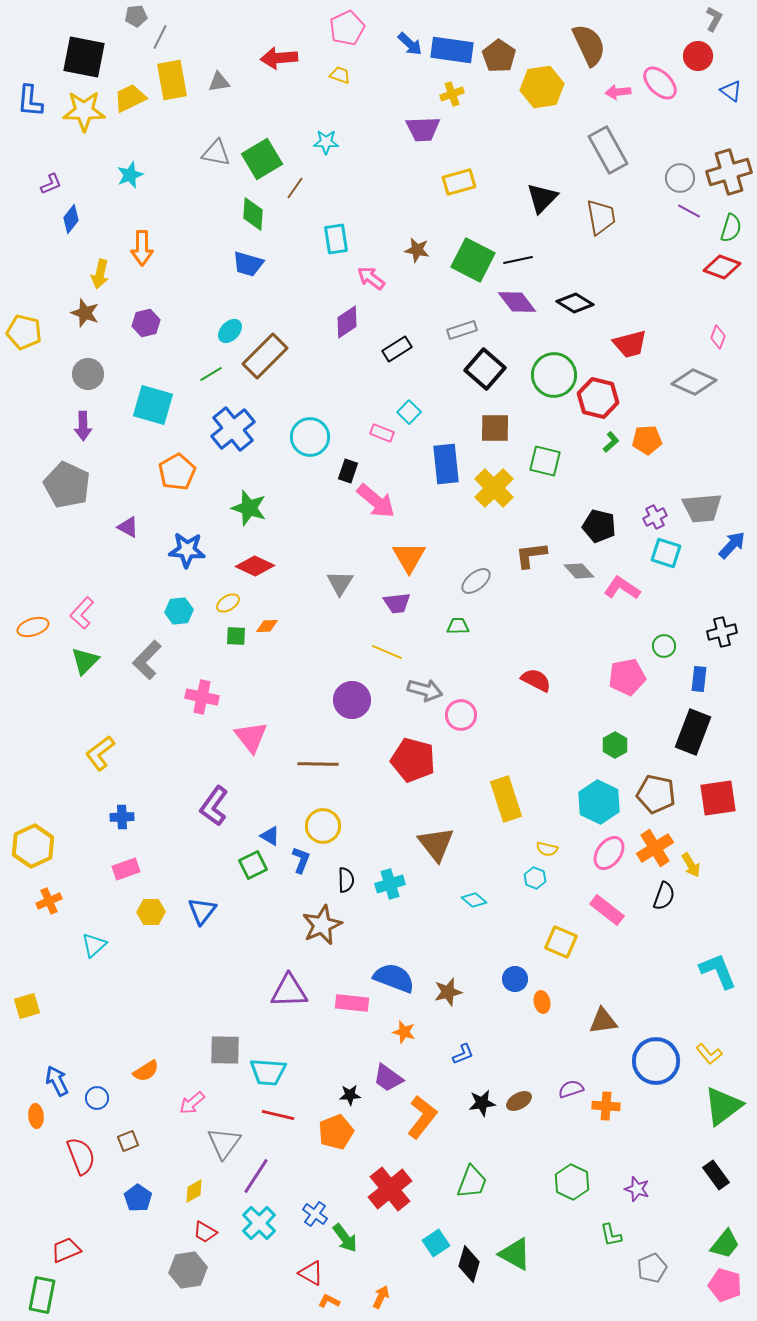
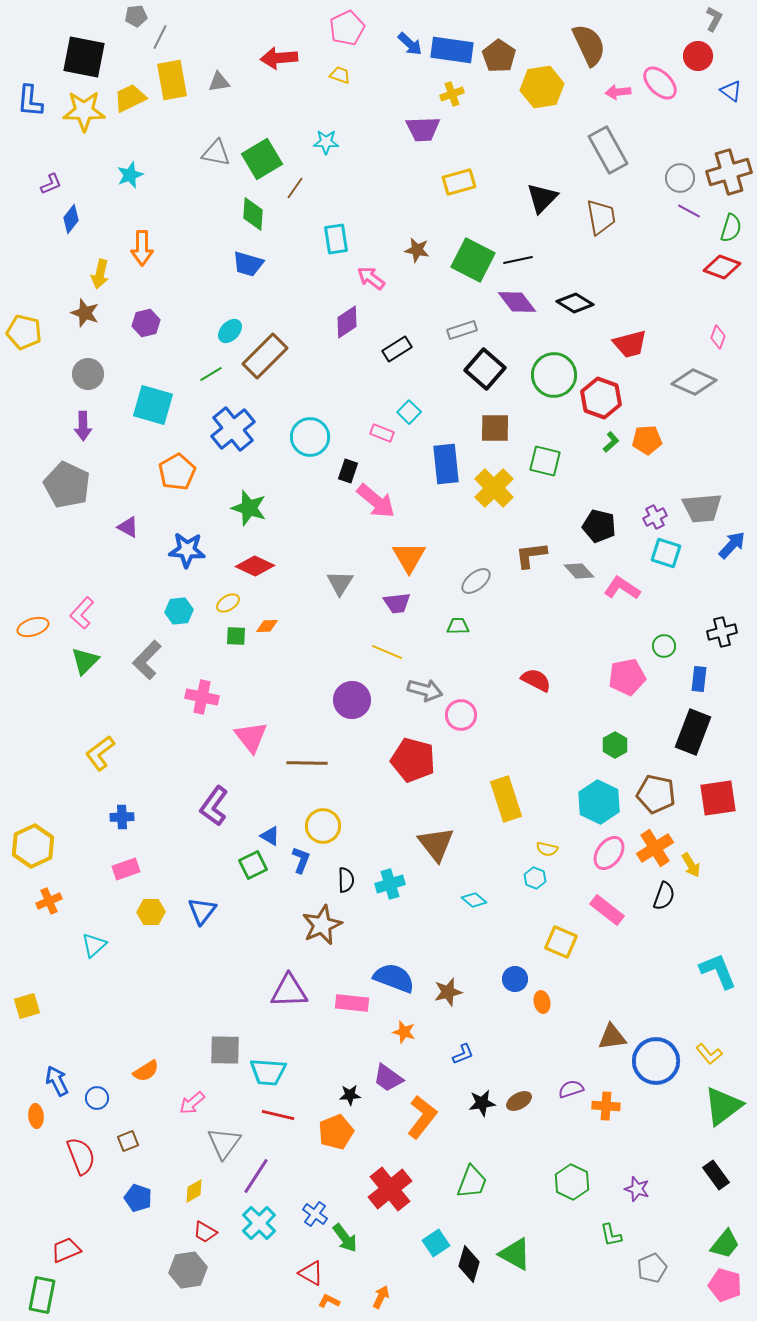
red hexagon at (598, 398): moved 3 px right; rotated 6 degrees clockwise
brown line at (318, 764): moved 11 px left, 1 px up
brown triangle at (603, 1021): moved 9 px right, 16 px down
blue pentagon at (138, 1198): rotated 16 degrees counterclockwise
